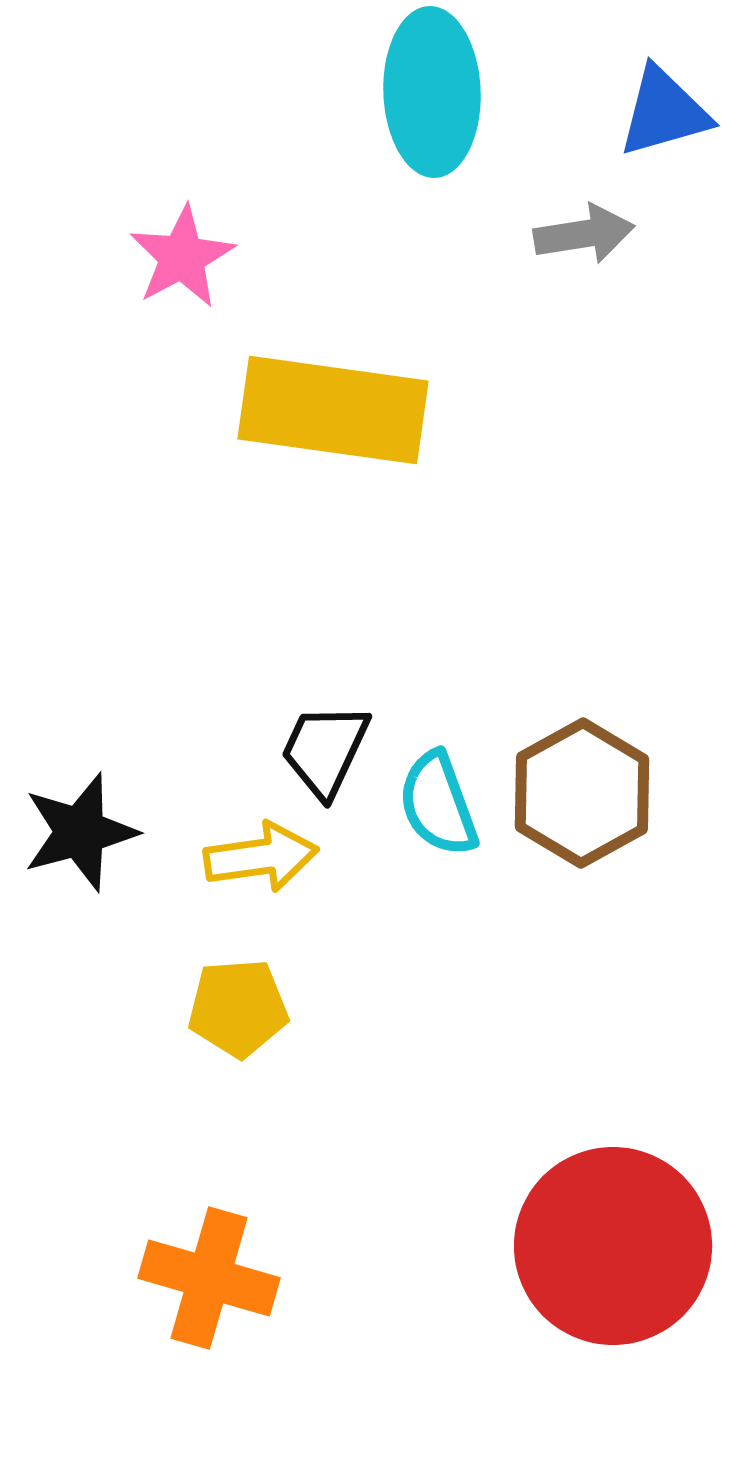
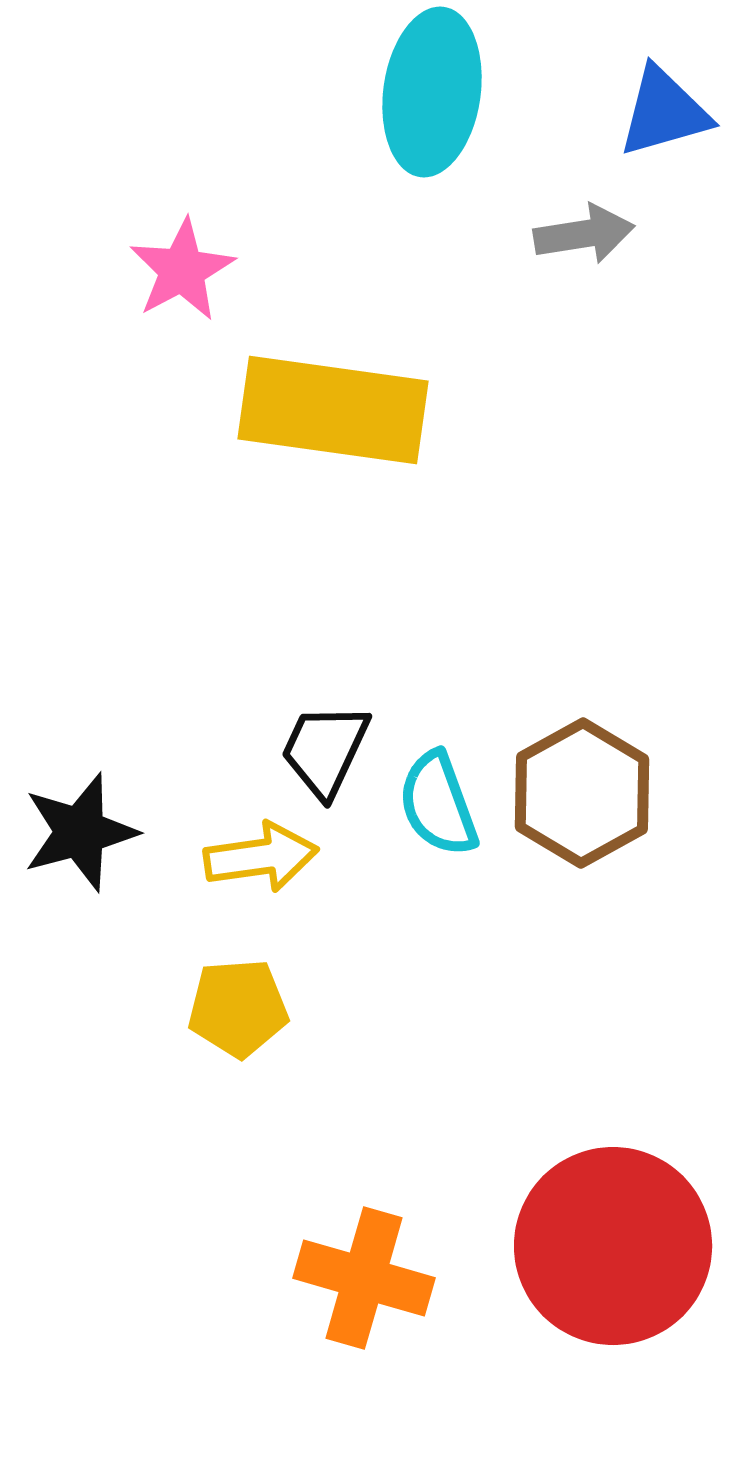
cyan ellipse: rotated 10 degrees clockwise
pink star: moved 13 px down
orange cross: moved 155 px right
